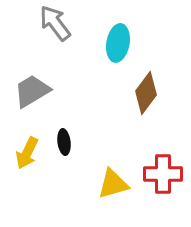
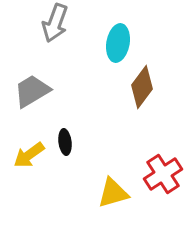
gray arrow: rotated 123 degrees counterclockwise
brown diamond: moved 4 px left, 6 px up
black ellipse: moved 1 px right
yellow arrow: moved 2 px right, 2 px down; rotated 28 degrees clockwise
red cross: rotated 33 degrees counterclockwise
yellow triangle: moved 9 px down
